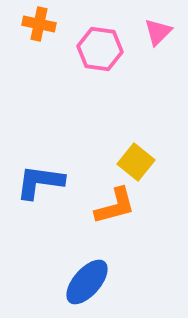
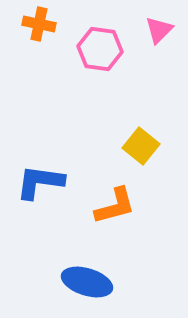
pink triangle: moved 1 px right, 2 px up
yellow square: moved 5 px right, 16 px up
blue ellipse: rotated 66 degrees clockwise
